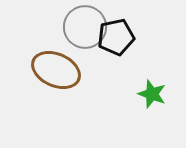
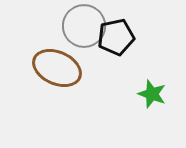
gray circle: moved 1 px left, 1 px up
brown ellipse: moved 1 px right, 2 px up
